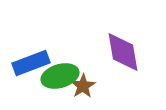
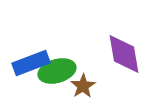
purple diamond: moved 1 px right, 2 px down
green ellipse: moved 3 px left, 5 px up
